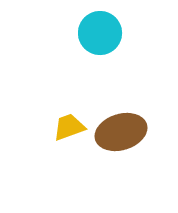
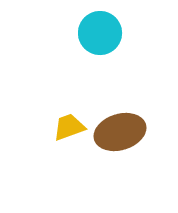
brown ellipse: moved 1 px left
